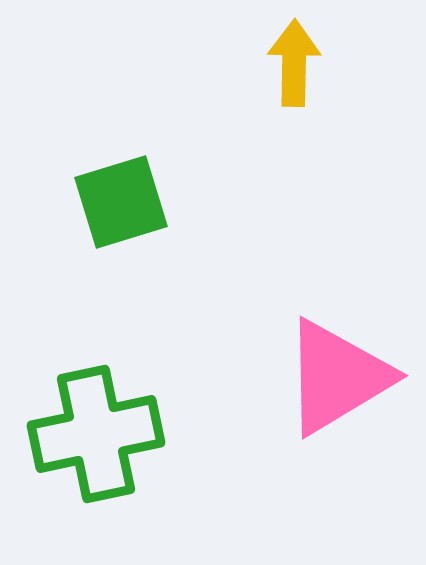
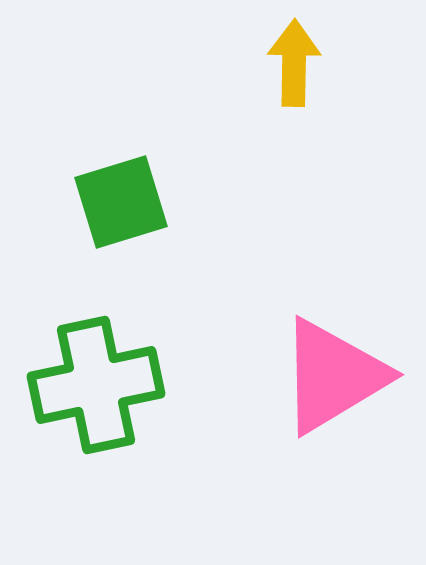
pink triangle: moved 4 px left, 1 px up
green cross: moved 49 px up
